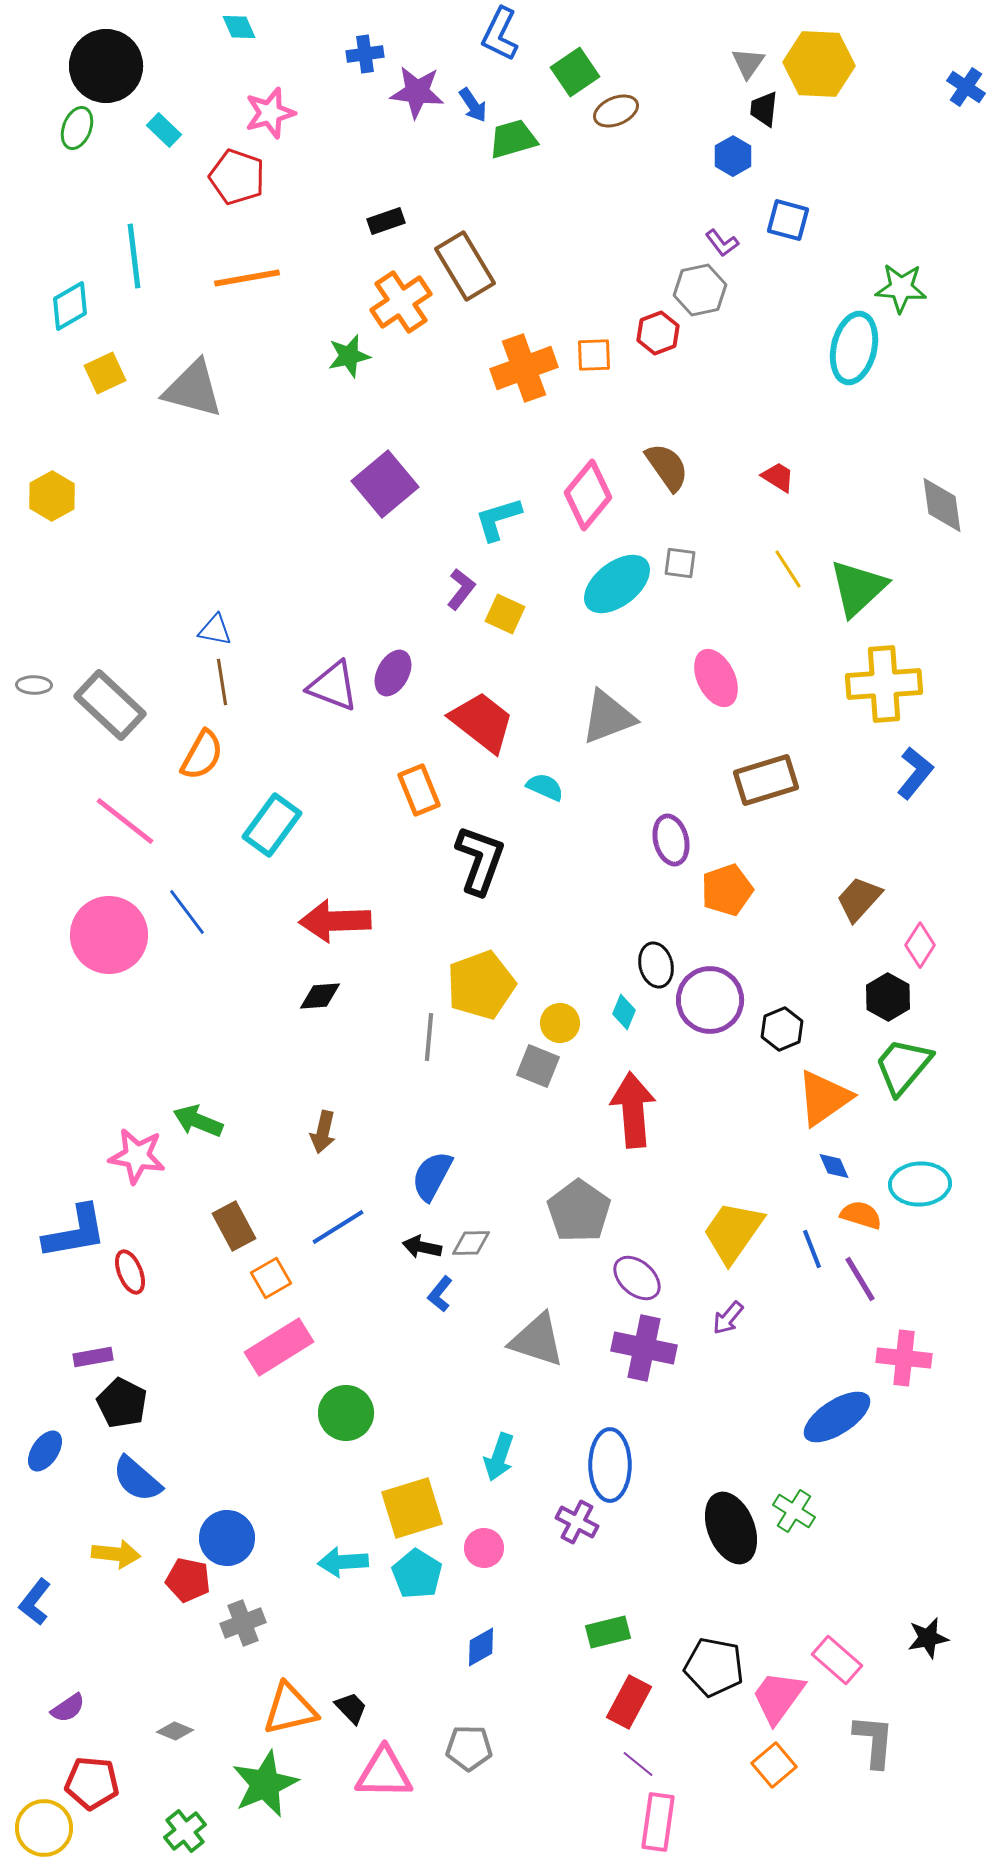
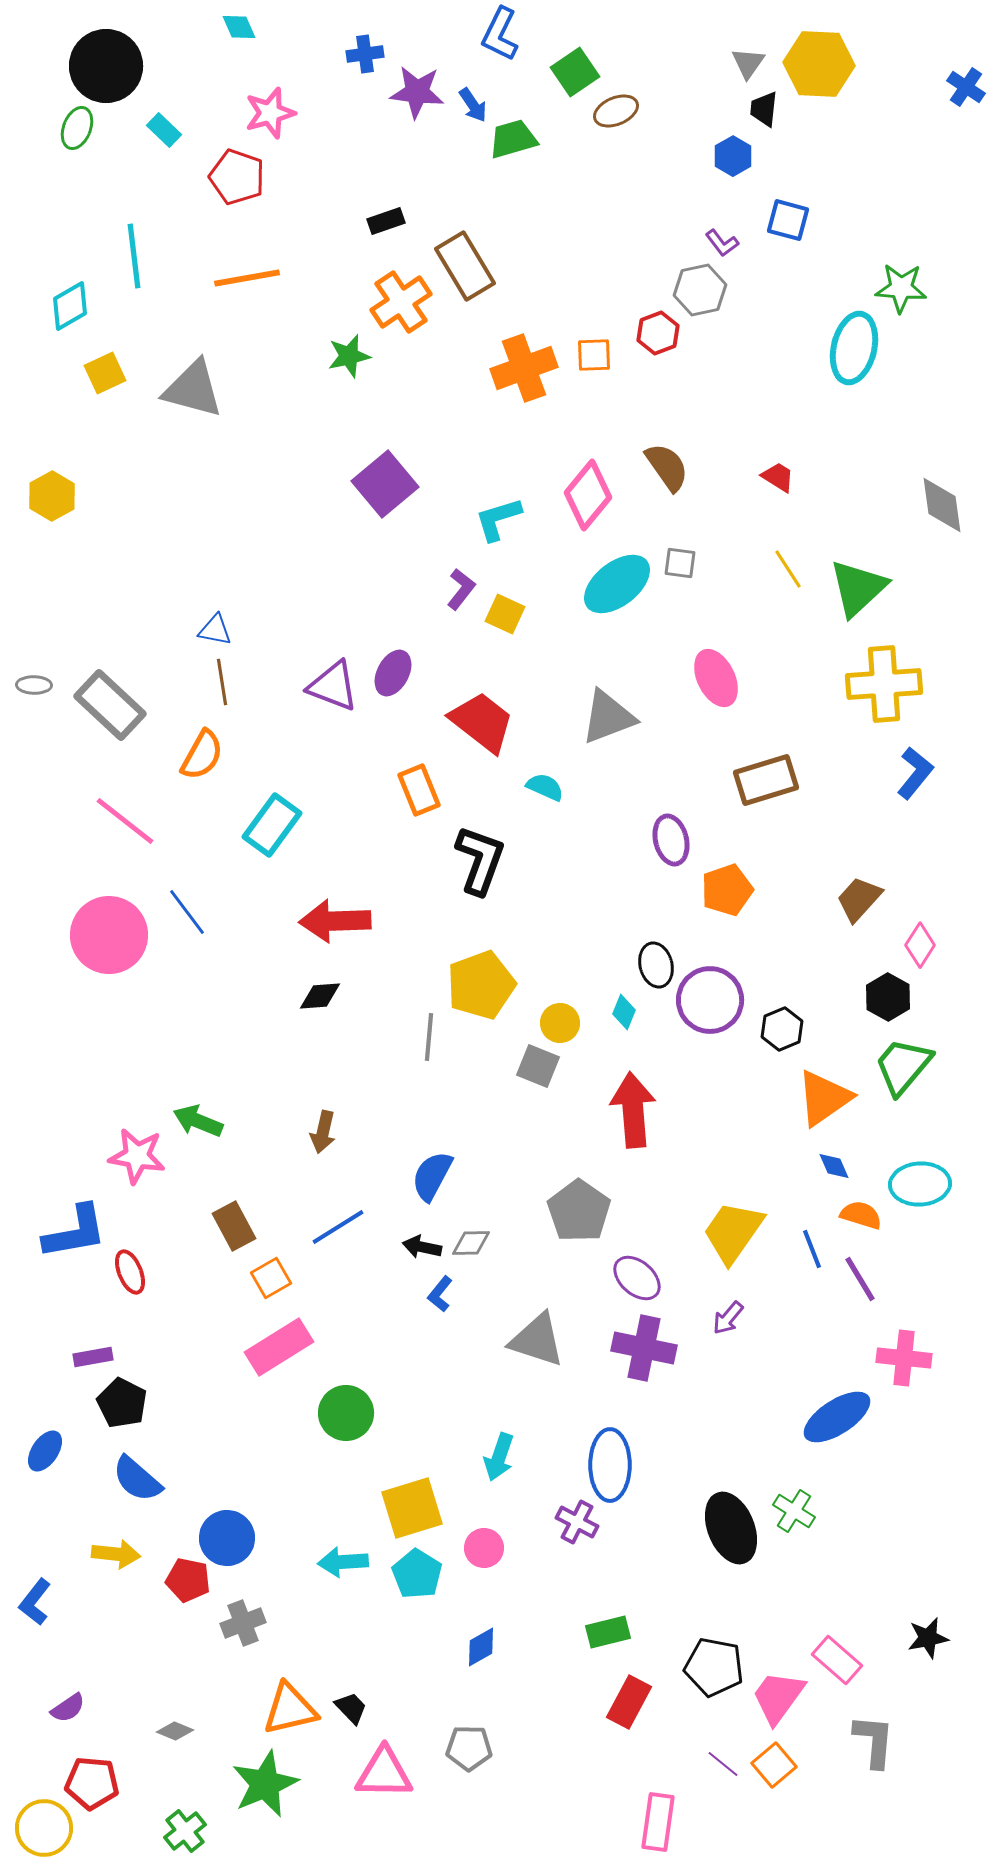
purple line at (638, 1764): moved 85 px right
